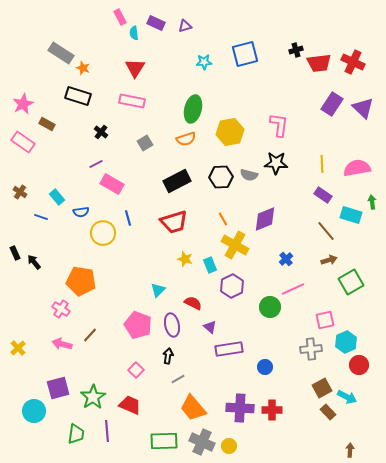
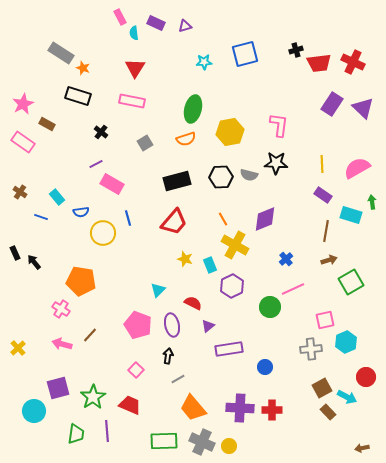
pink semicircle at (357, 168): rotated 20 degrees counterclockwise
black rectangle at (177, 181): rotated 12 degrees clockwise
red trapezoid at (174, 222): rotated 32 degrees counterclockwise
brown line at (326, 231): rotated 50 degrees clockwise
purple triangle at (210, 327): moved 2 px left, 1 px up; rotated 40 degrees clockwise
red circle at (359, 365): moved 7 px right, 12 px down
brown arrow at (350, 450): moved 12 px right, 2 px up; rotated 104 degrees counterclockwise
